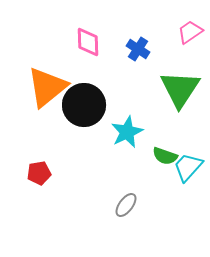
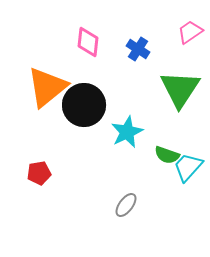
pink diamond: rotated 8 degrees clockwise
green semicircle: moved 2 px right, 1 px up
